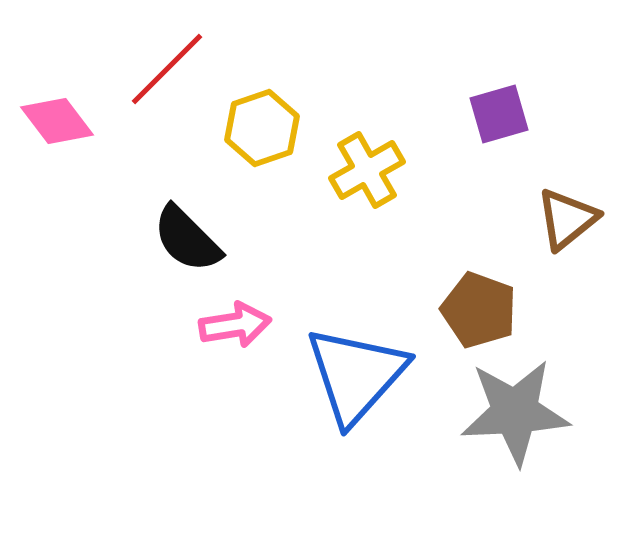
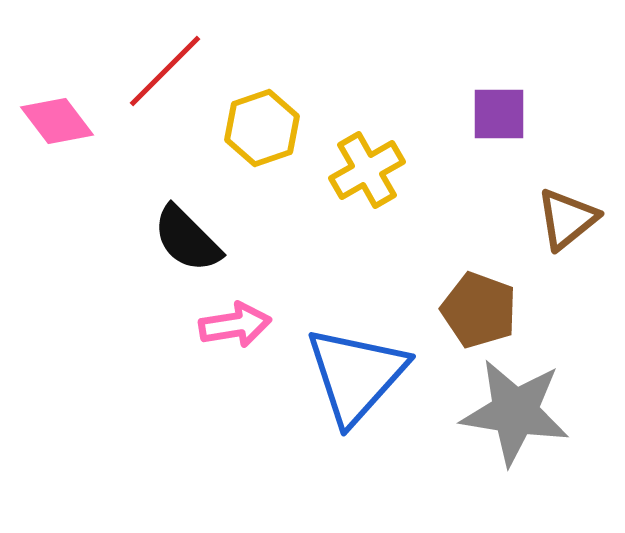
red line: moved 2 px left, 2 px down
purple square: rotated 16 degrees clockwise
gray star: rotated 12 degrees clockwise
